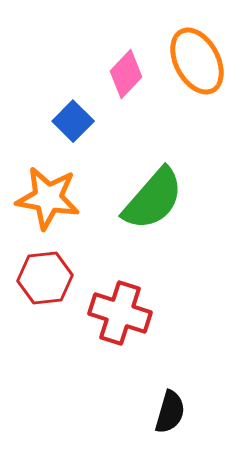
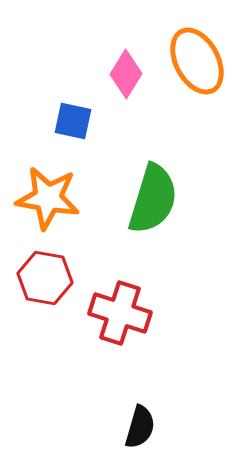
pink diamond: rotated 12 degrees counterclockwise
blue square: rotated 33 degrees counterclockwise
green semicircle: rotated 24 degrees counterclockwise
red hexagon: rotated 16 degrees clockwise
black semicircle: moved 30 px left, 15 px down
